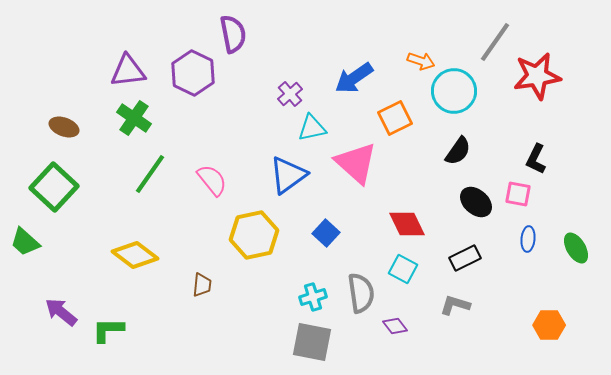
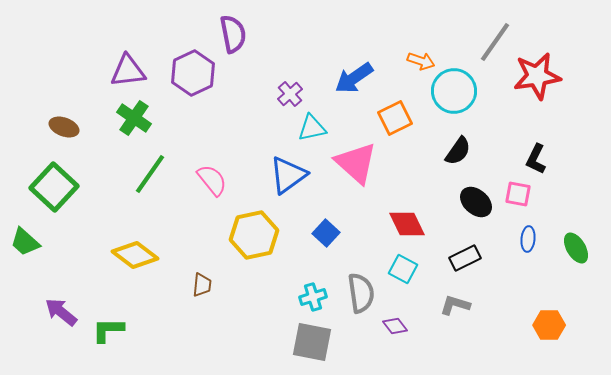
purple hexagon: rotated 9 degrees clockwise
